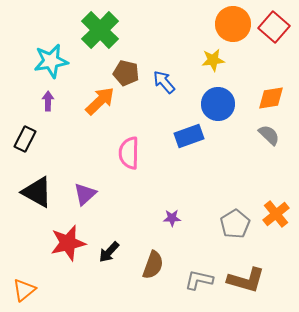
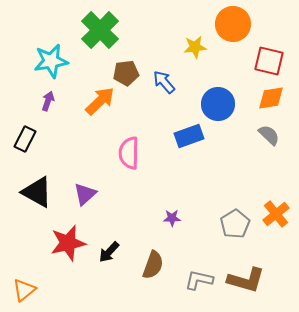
red square: moved 5 px left, 34 px down; rotated 28 degrees counterclockwise
yellow star: moved 18 px left, 13 px up
brown pentagon: rotated 20 degrees counterclockwise
purple arrow: rotated 18 degrees clockwise
